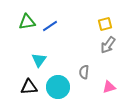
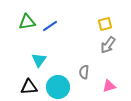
pink triangle: moved 1 px up
